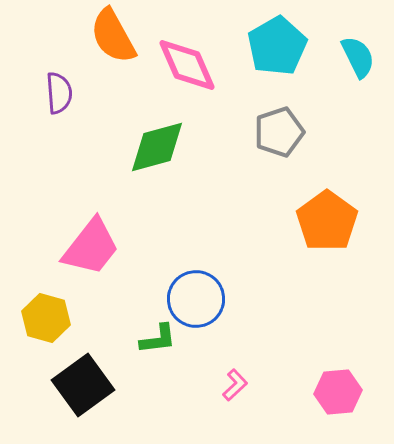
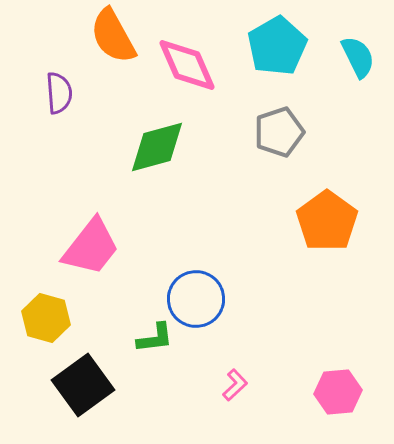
green L-shape: moved 3 px left, 1 px up
